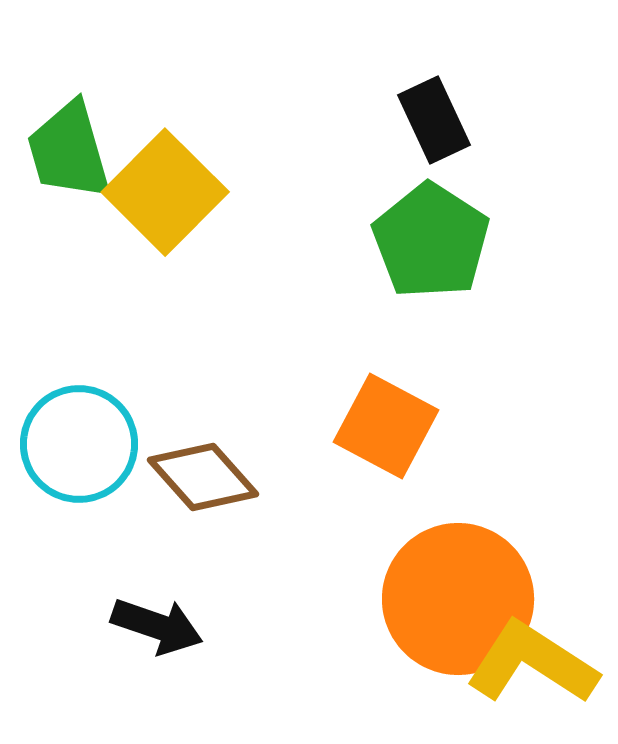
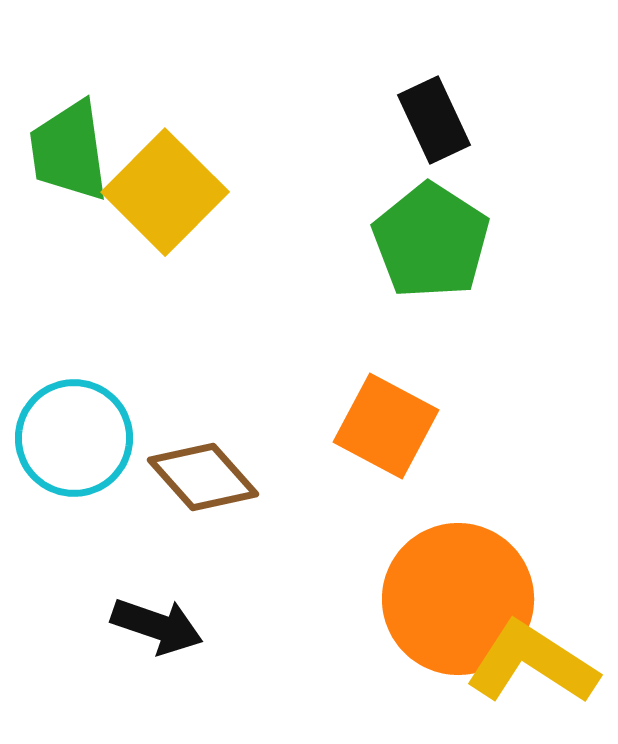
green trapezoid: rotated 8 degrees clockwise
cyan circle: moved 5 px left, 6 px up
